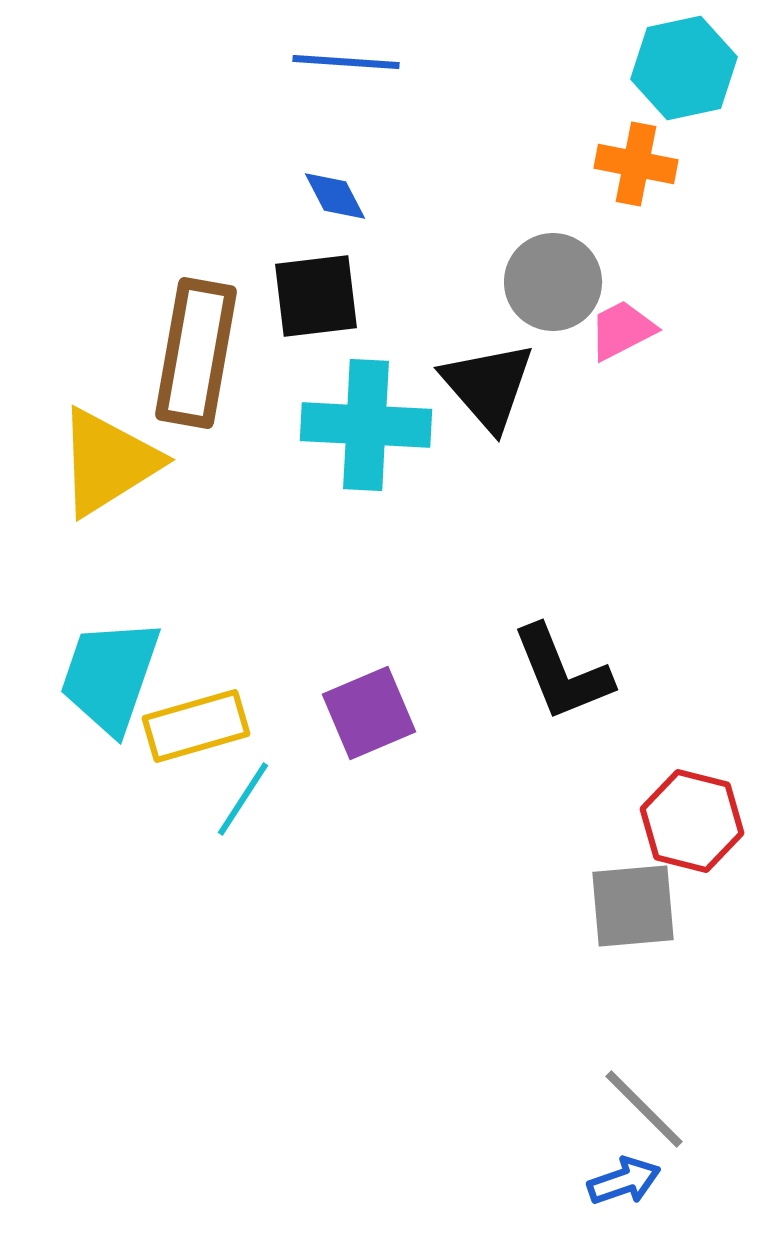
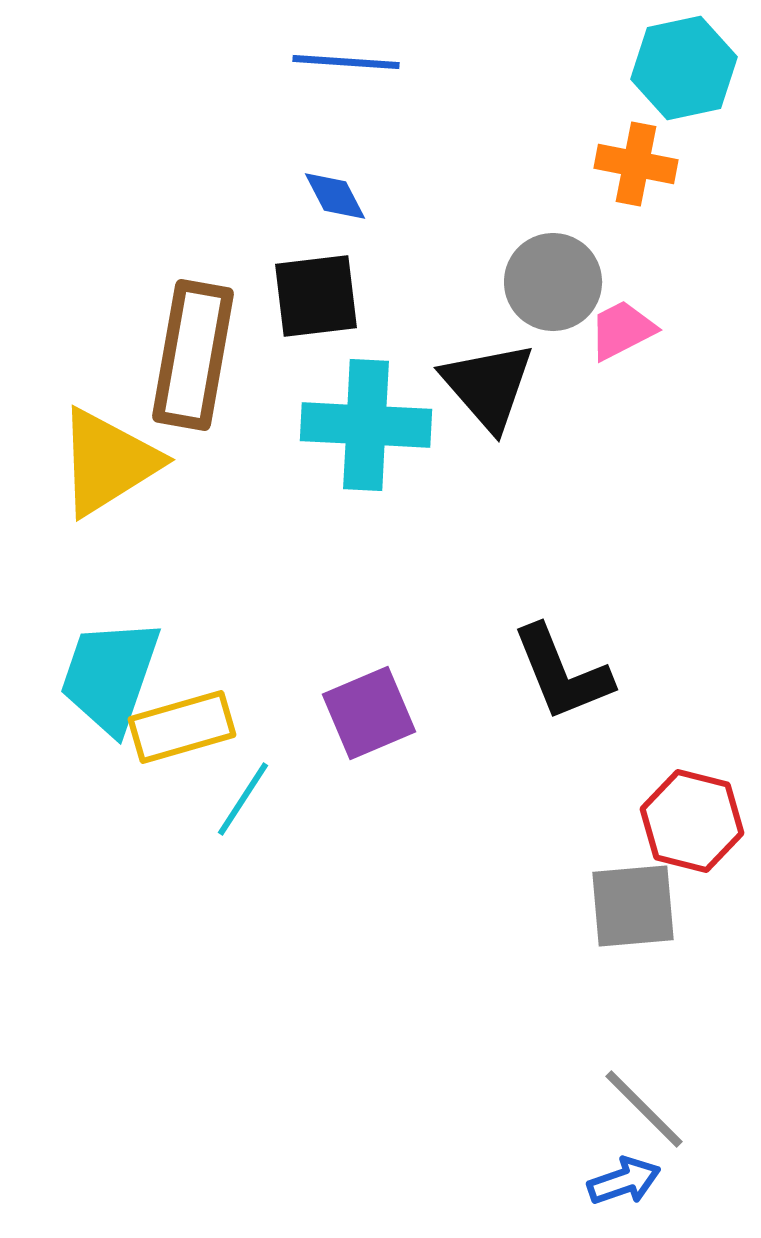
brown rectangle: moved 3 px left, 2 px down
yellow rectangle: moved 14 px left, 1 px down
